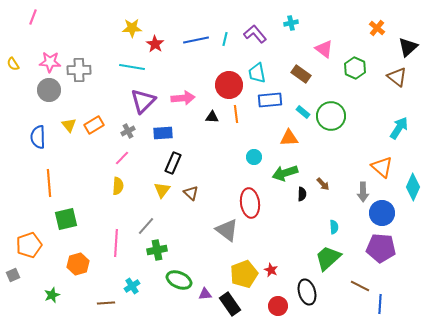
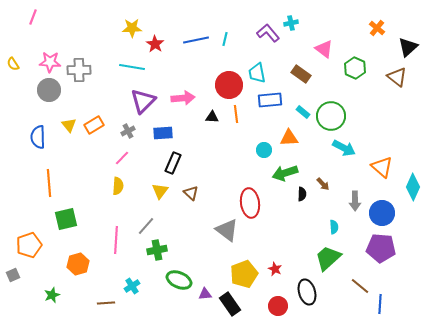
purple L-shape at (255, 34): moved 13 px right, 1 px up
cyan arrow at (399, 128): moved 55 px left, 20 px down; rotated 85 degrees clockwise
cyan circle at (254, 157): moved 10 px right, 7 px up
yellow triangle at (162, 190): moved 2 px left, 1 px down
gray arrow at (363, 192): moved 8 px left, 9 px down
pink line at (116, 243): moved 3 px up
red star at (271, 270): moved 4 px right, 1 px up
brown line at (360, 286): rotated 12 degrees clockwise
